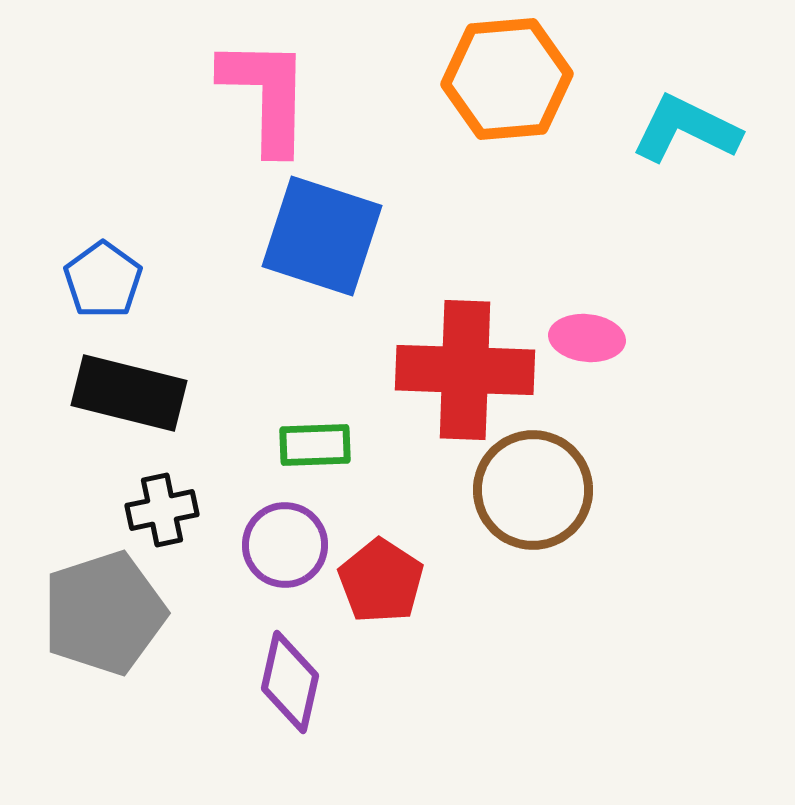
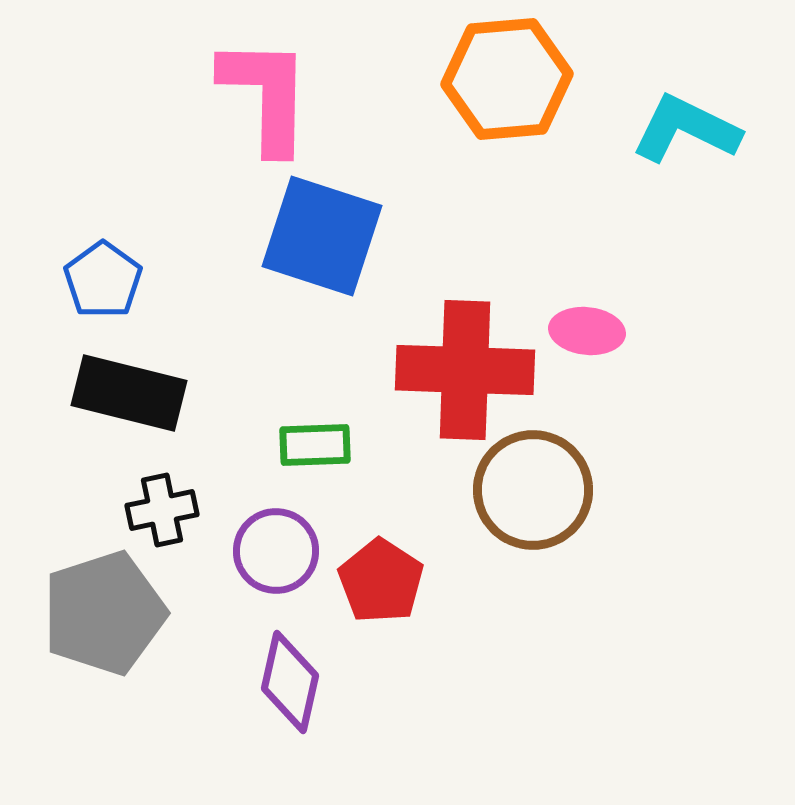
pink ellipse: moved 7 px up
purple circle: moved 9 px left, 6 px down
